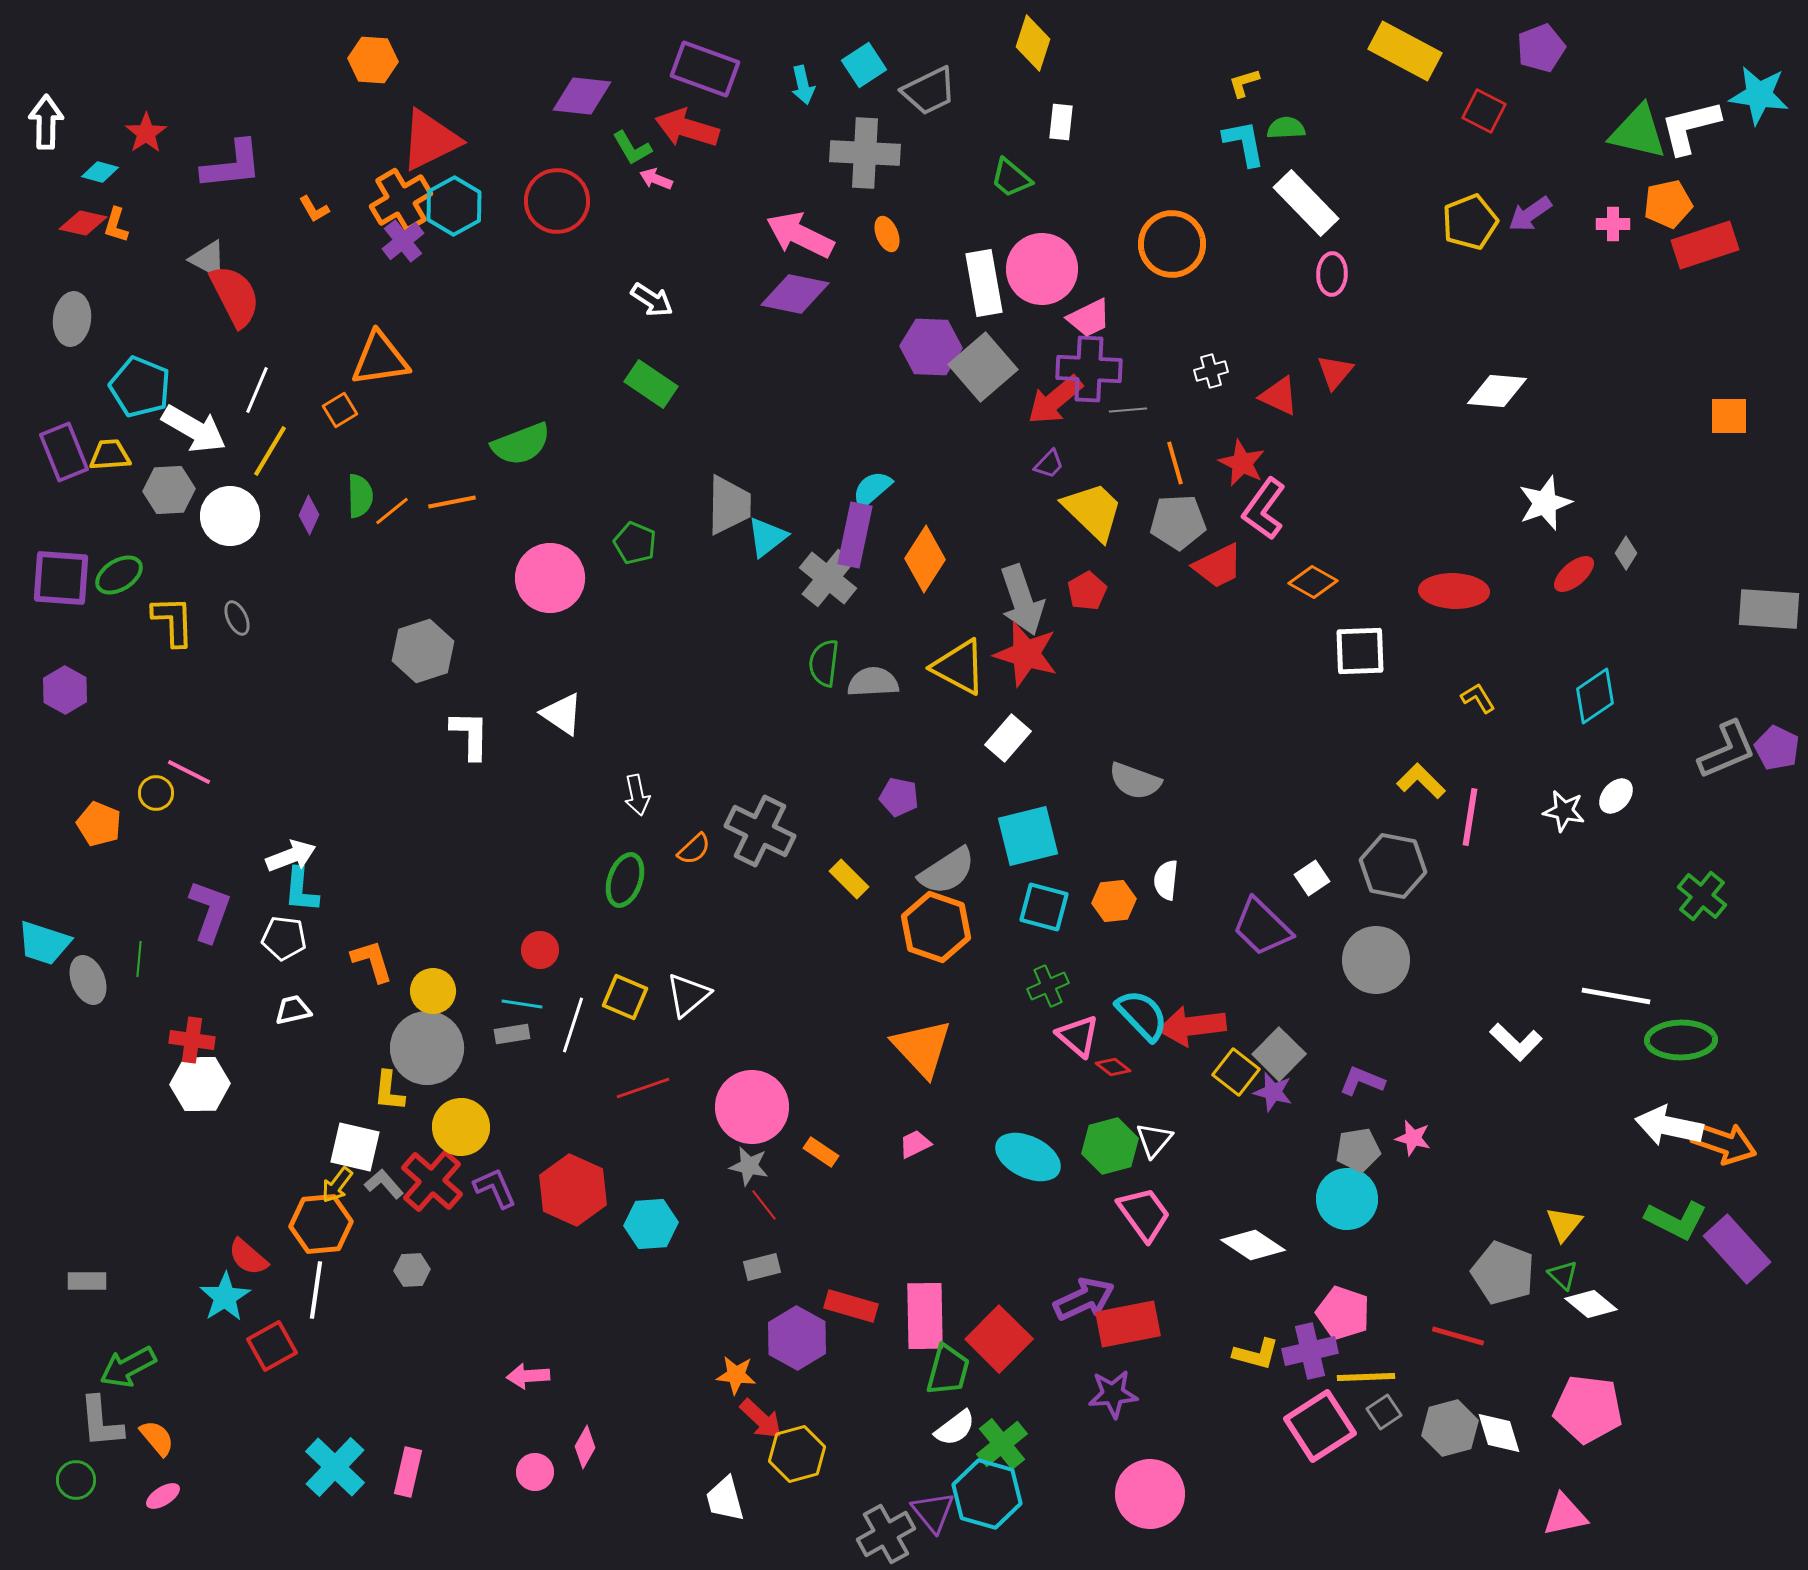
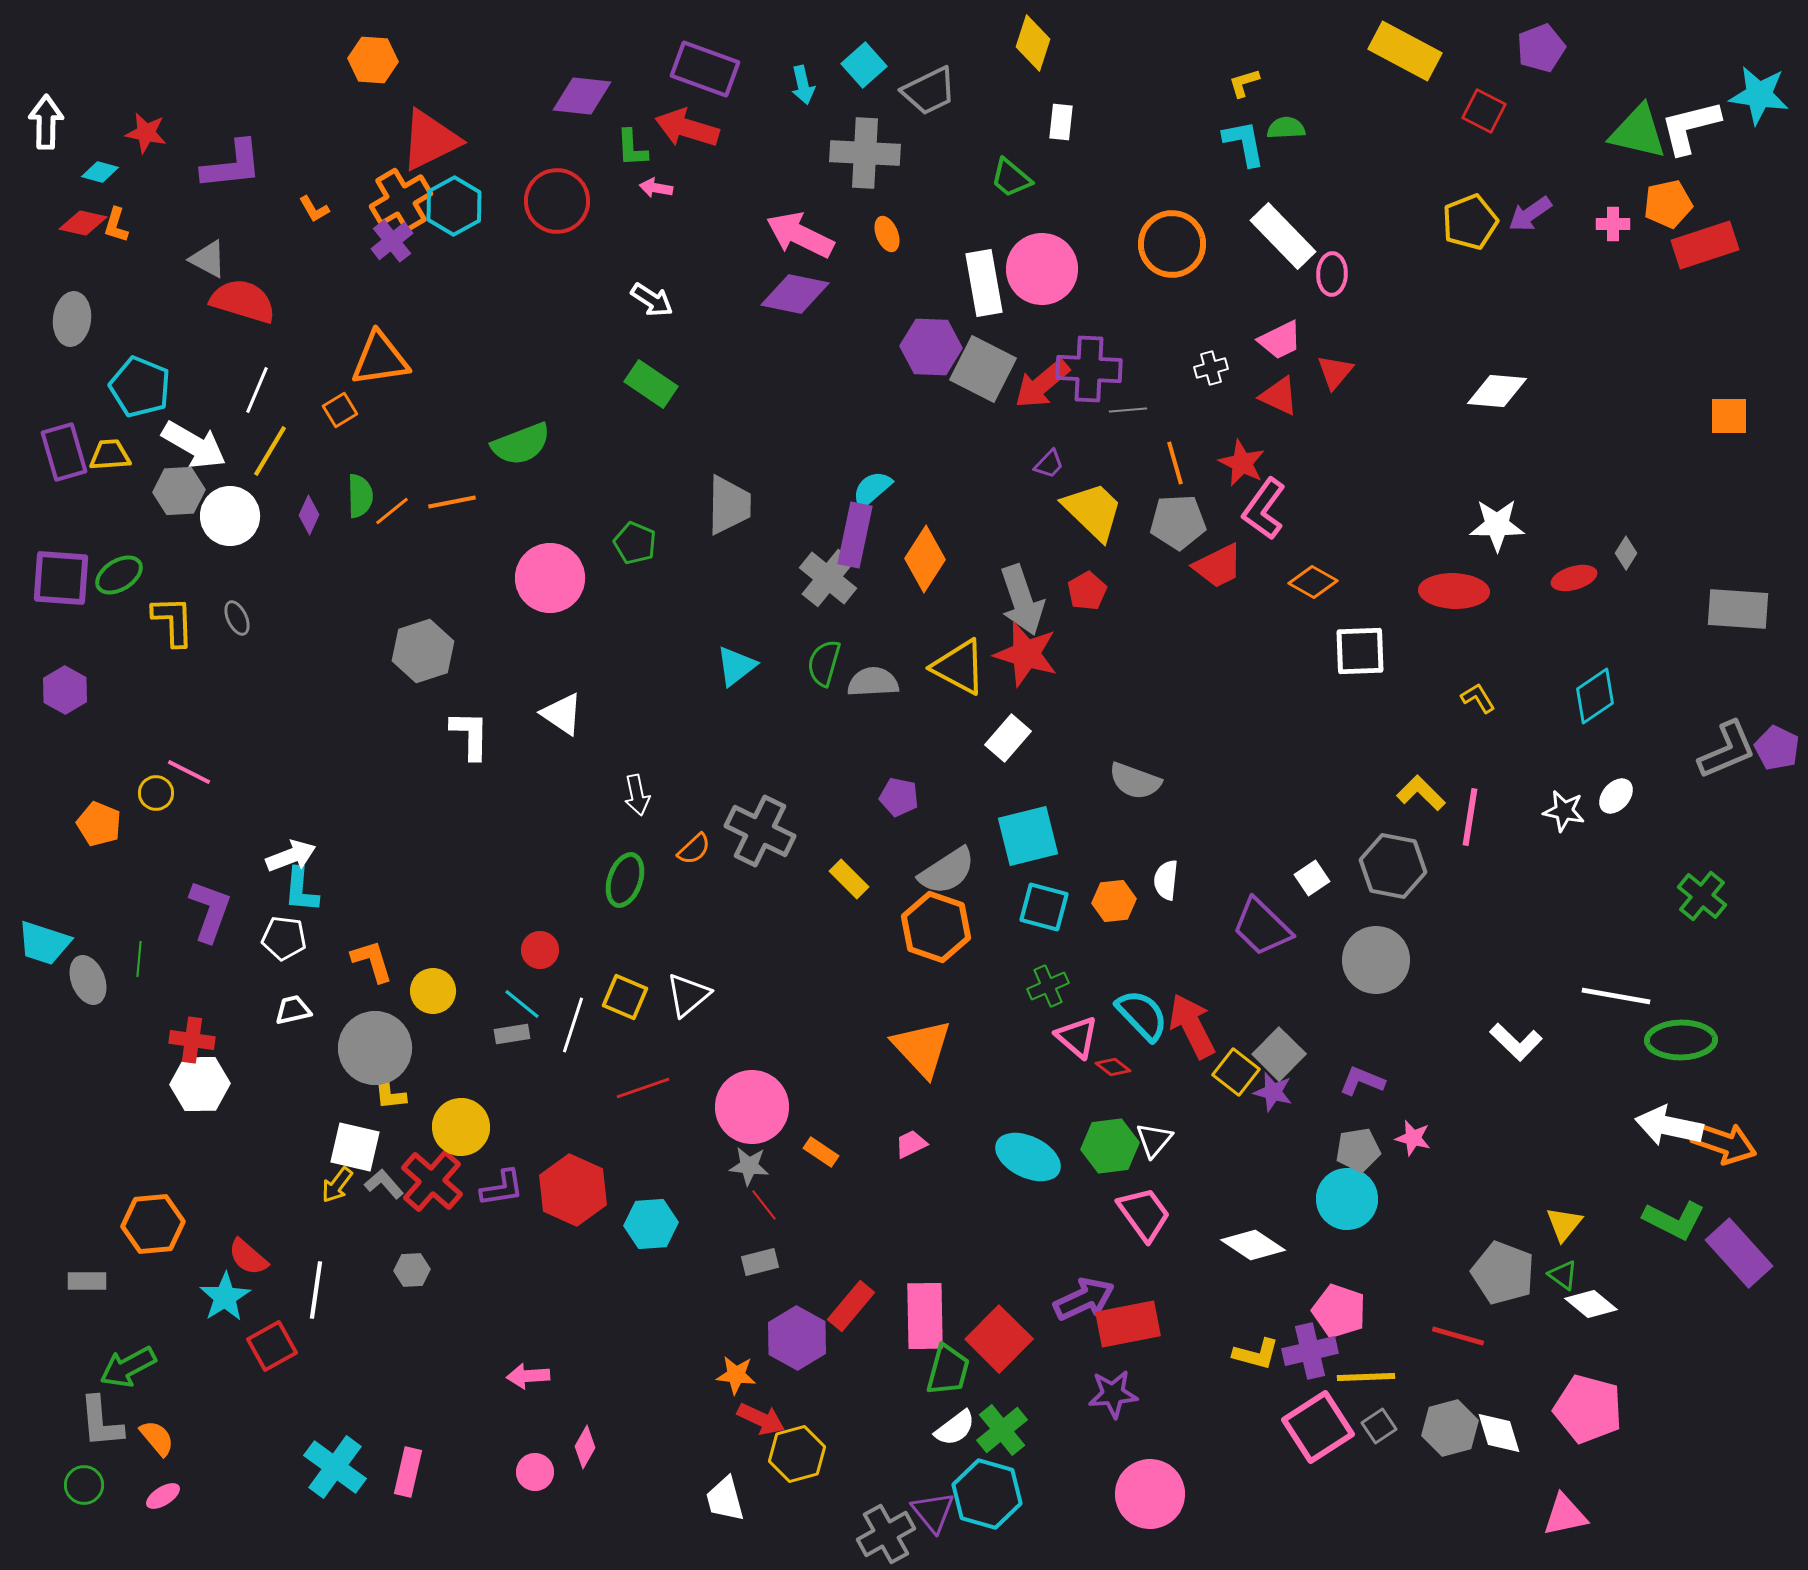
cyan square at (864, 65): rotated 9 degrees counterclockwise
red star at (146, 133): rotated 27 degrees counterclockwise
green L-shape at (632, 148): rotated 27 degrees clockwise
pink arrow at (656, 179): moved 9 px down; rotated 12 degrees counterclockwise
white rectangle at (1306, 203): moved 23 px left, 33 px down
purple cross at (403, 241): moved 11 px left
red semicircle at (235, 296): moved 8 px right, 5 px down; rotated 46 degrees counterclockwise
pink trapezoid at (1089, 318): moved 191 px right, 22 px down
gray square at (983, 367): moved 2 px down; rotated 22 degrees counterclockwise
white cross at (1211, 371): moved 3 px up
red arrow at (1055, 400): moved 13 px left, 16 px up
white arrow at (194, 429): moved 16 px down
purple rectangle at (64, 452): rotated 6 degrees clockwise
gray hexagon at (169, 490): moved 10 px right, 1 px down
white star at (1545, 503): moved 48 px left, 22 px down; rotated 20 degrees clockwise
cyan triangle at (767, 537): moved 31 px left, 129 px down
red ellipse at (1574, 574): moved 4 px down; rotated 24 degrees clockwise
gray rectangle at (1769, 609): moved 31 px left
green semicircle at (824, 663): rotated 9 degrees clockwise
yellow L-shape at (1421, 781): moved 12 px down
cyan line at (522, 1004): rotated 30 degrees clockwise
red arrow at (1192, 1026): rotated 70 degrees clockwise
pink triangle at (1078, 1036): moved 1 px left, 1 px down
gray circle at (427, 1048): moved 52 px left
yellow L-shape at (389, 1091): rotated 12 degrees counterclockwise
pink trapezoid at (915, 1144): moved 4 px left
green hexagon at (1110, 1146): rotated 8 degrees clockwise
gray star at (749, 1166): rotated 6 degrees counterclockwise
purple L-shape at (495, 1188): moved 7 px right; rotated 105 degrees clockwise
green L-shape at (1676, 1220): moved 2 px left
orange hexagon at (321, 1224): moved 168 px left
purple rectangle at (1737, 1249): moved 2 px right, 4 px down
gray rectangle at (762, 1267): moved 2 px left, 5 px up
green triangle at (1563, 1275): rotated 8 degrees counterclockwise
red rectangle at (851, 1306): rotated 66 degrees counterclockwise
pink pentagon at (1343, 1313): moved 4 px left, 2 px up
pink pentagon at (1588, 1409): rotated 8 degrees clockwise
gray square at (1384, 1412): moved 5 px left, 14 px down
red arrow at (761, 1419): rotated 18 degrees counterclockwise
pink square at (1320, 1426): moved 2 px left, 1 px down
green cross at (1002, 1444): moved 14 px up
cyan cross at (335, 1467): rotated 8 degrees counterclockwise
green circle at (76, 1480): moved 8 px right, 5 px down
